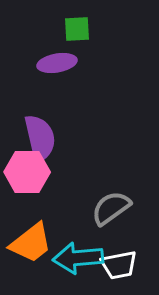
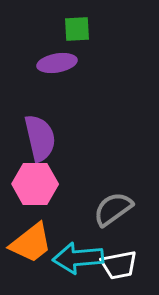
pink hexagon: moved 8 px right, 12 px down
gray semicircle: moved 2 px right, 1 px down
